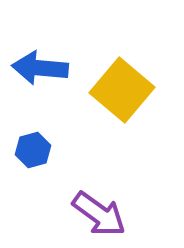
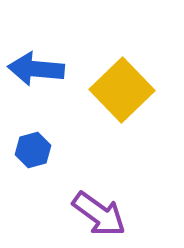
blue arrow: moved 4 px left, 1 px down
yellow square: rotated 6 degrees clockwise
